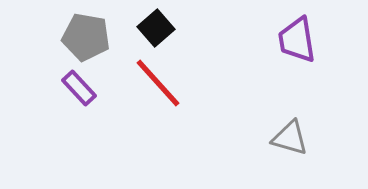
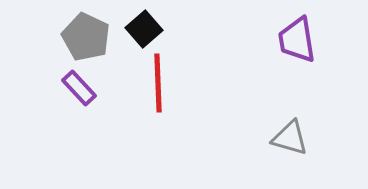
black square: moved 12 px left, 1 px down
gray pentagon: rotated 15 degrees clockwise
red line: rotated 40 degrees clockwise
